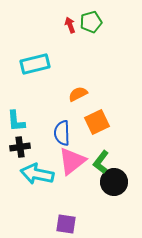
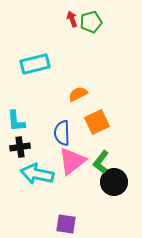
red arrow: moved 2 px right, 6 px up
